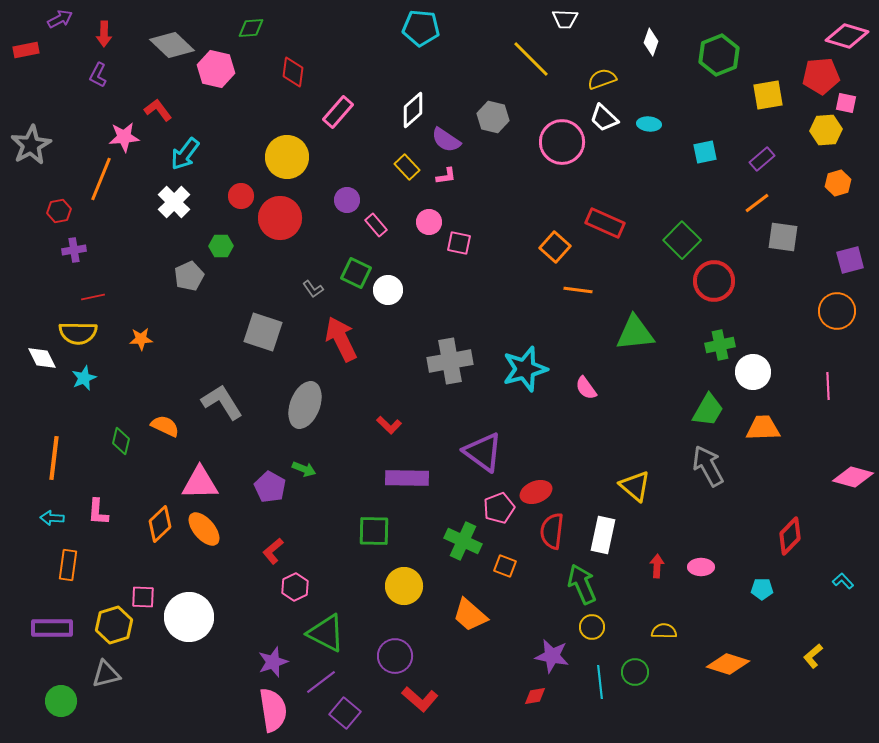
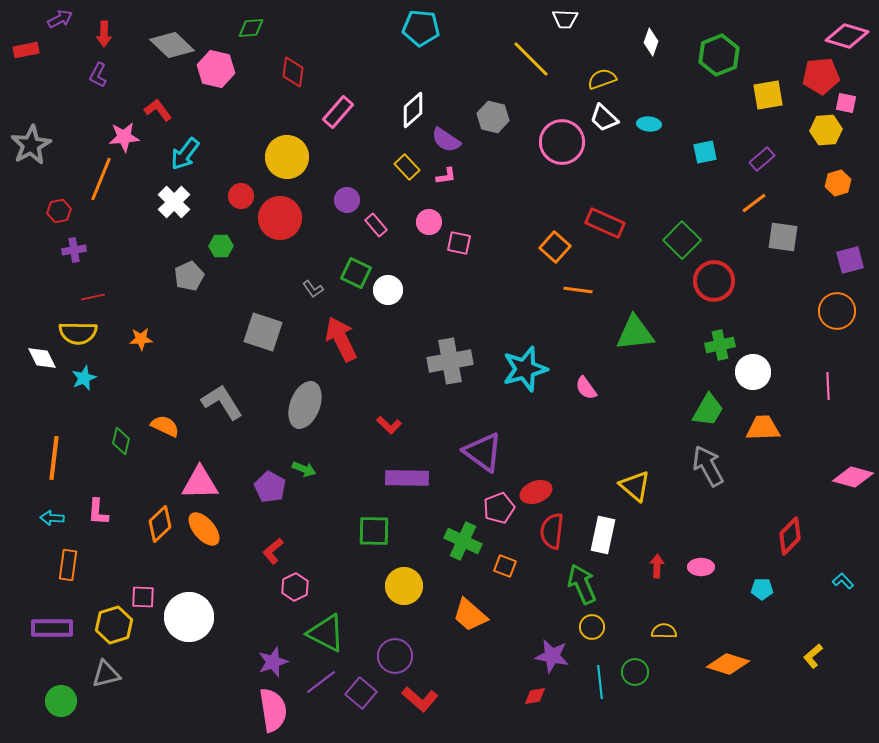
orange line at (757, 203): moved 3 px left
purple square at (345, 713): moved 16 px right, 20 px up
